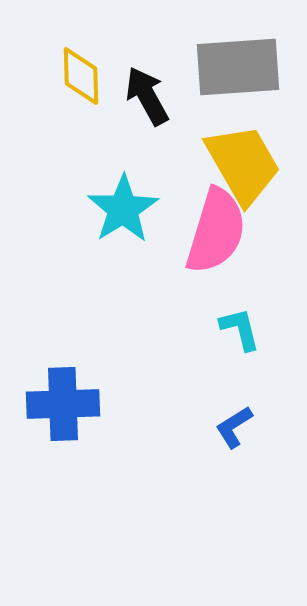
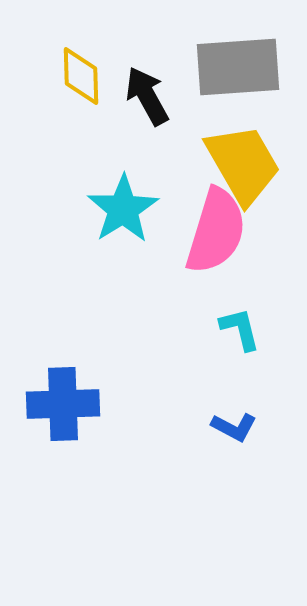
blue L-shape: rotated 120 degrees counterclockwise
